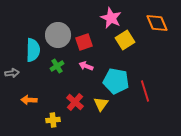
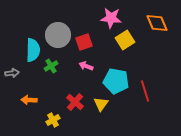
pink star: rotated 20 degrees counterclockwise
green cross: moved 6 px left
yellow cross: rotated 24 degrees counterclockwise
